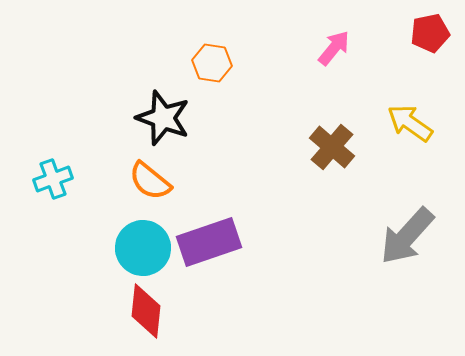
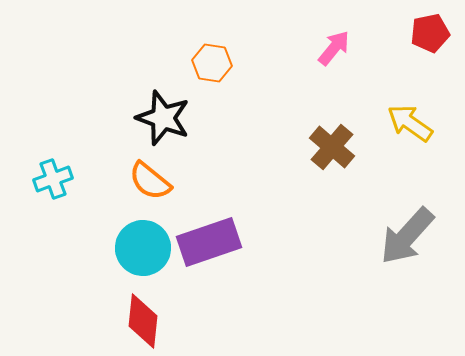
red diamond: moved 3 px left, 10 px down
